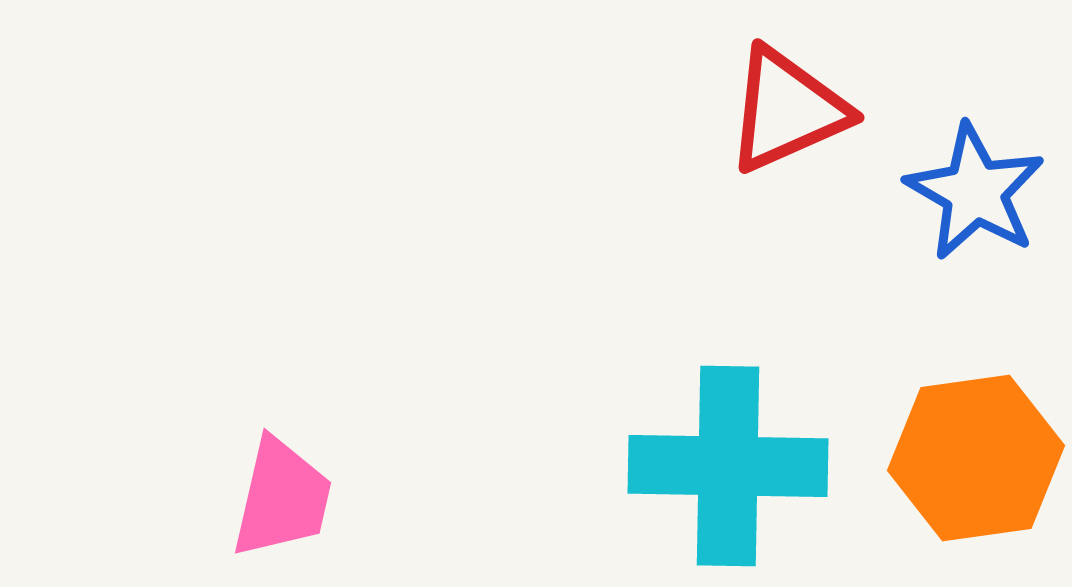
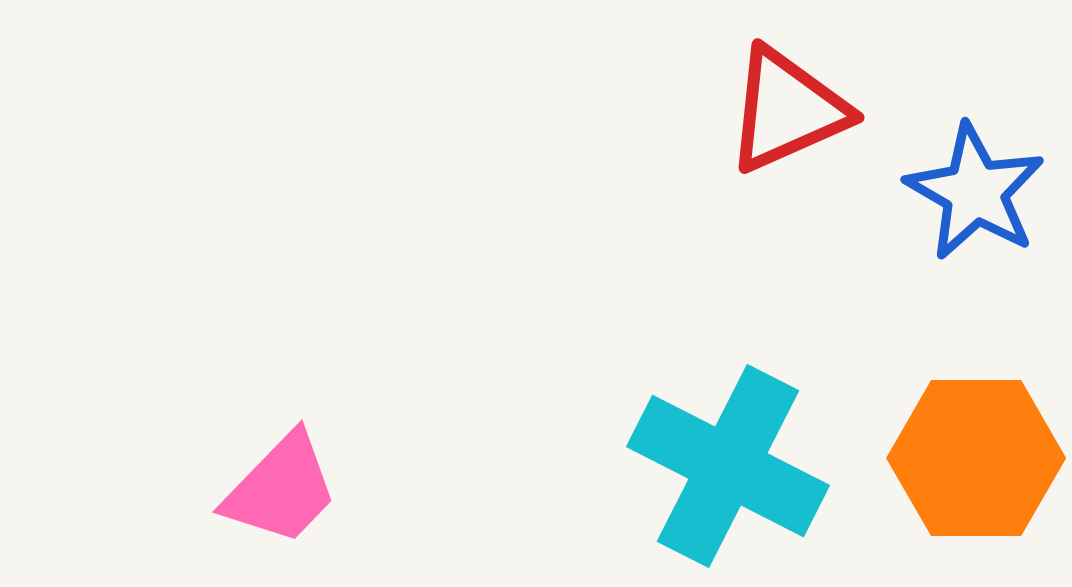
orange hexagon: rotated 8 degrees clockwise
cyan cross: rotated 26 degrees clockwise
pink trapezoid: moved 1 px left, 9 px up; rotated 31 degrees clockwise
